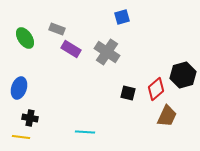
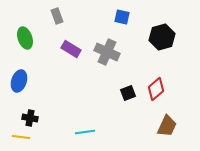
blue square: rotated 28 degrees clockwise
gray rectangle: moved 13 px up; rotated 49 degrees clockwise
green ellipse: rotated 15 degrees clockwise
gray cross: rotated 10 degrees counterclockwise
black hexagon: moved 21 px left, 38 px up
blue ellipse: moved 7 px up
black square: rotated 35 degrees counterclockwise
brown trapezoid: moved 10 px down
cyan line: rotated 12 degrees counterclockwise
